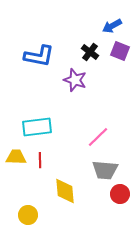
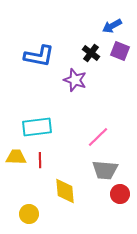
black cross: moved 1 px right, 1 px down
yellow circle: moved 1 px right, 1 px up
